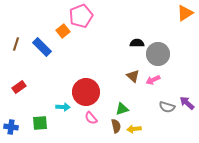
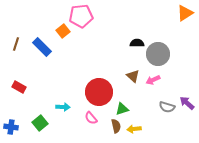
pink pentagon: rotated 15 degrees clockwise
red rectangle: rotated 64 degrees clockwise
red circle: moved 13 px right
green square: rotated 35 degrees counterclockwise
